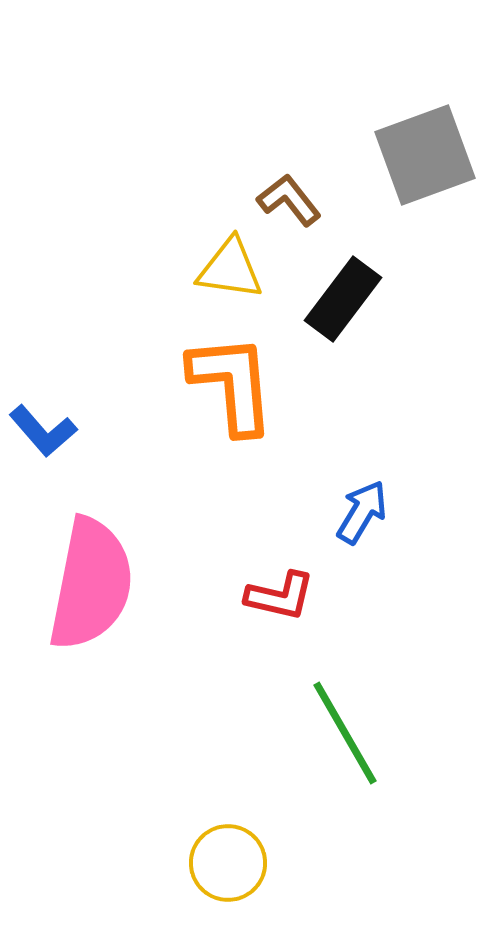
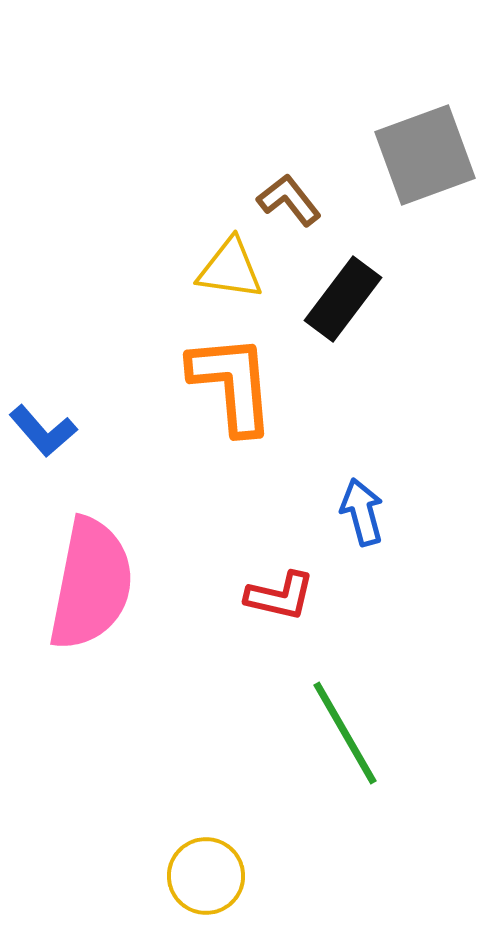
blue arrow: rotated 46 degrees counterclockwise
yellow circle: moved 22 px left, 13 px down
